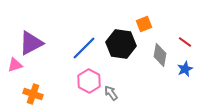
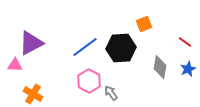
black hexagon: moved 4 px down; rotated 12 degrees counterclockwise
blue line: moved 1 px right, 1 px up; rotated 8 degrees clockwise
gray diamond: moved 12 px down
pink triangle: rotated 21 degrees clockwise
blue star: moved 3 px right
orange cross: rotated 12 degrees clockwise
